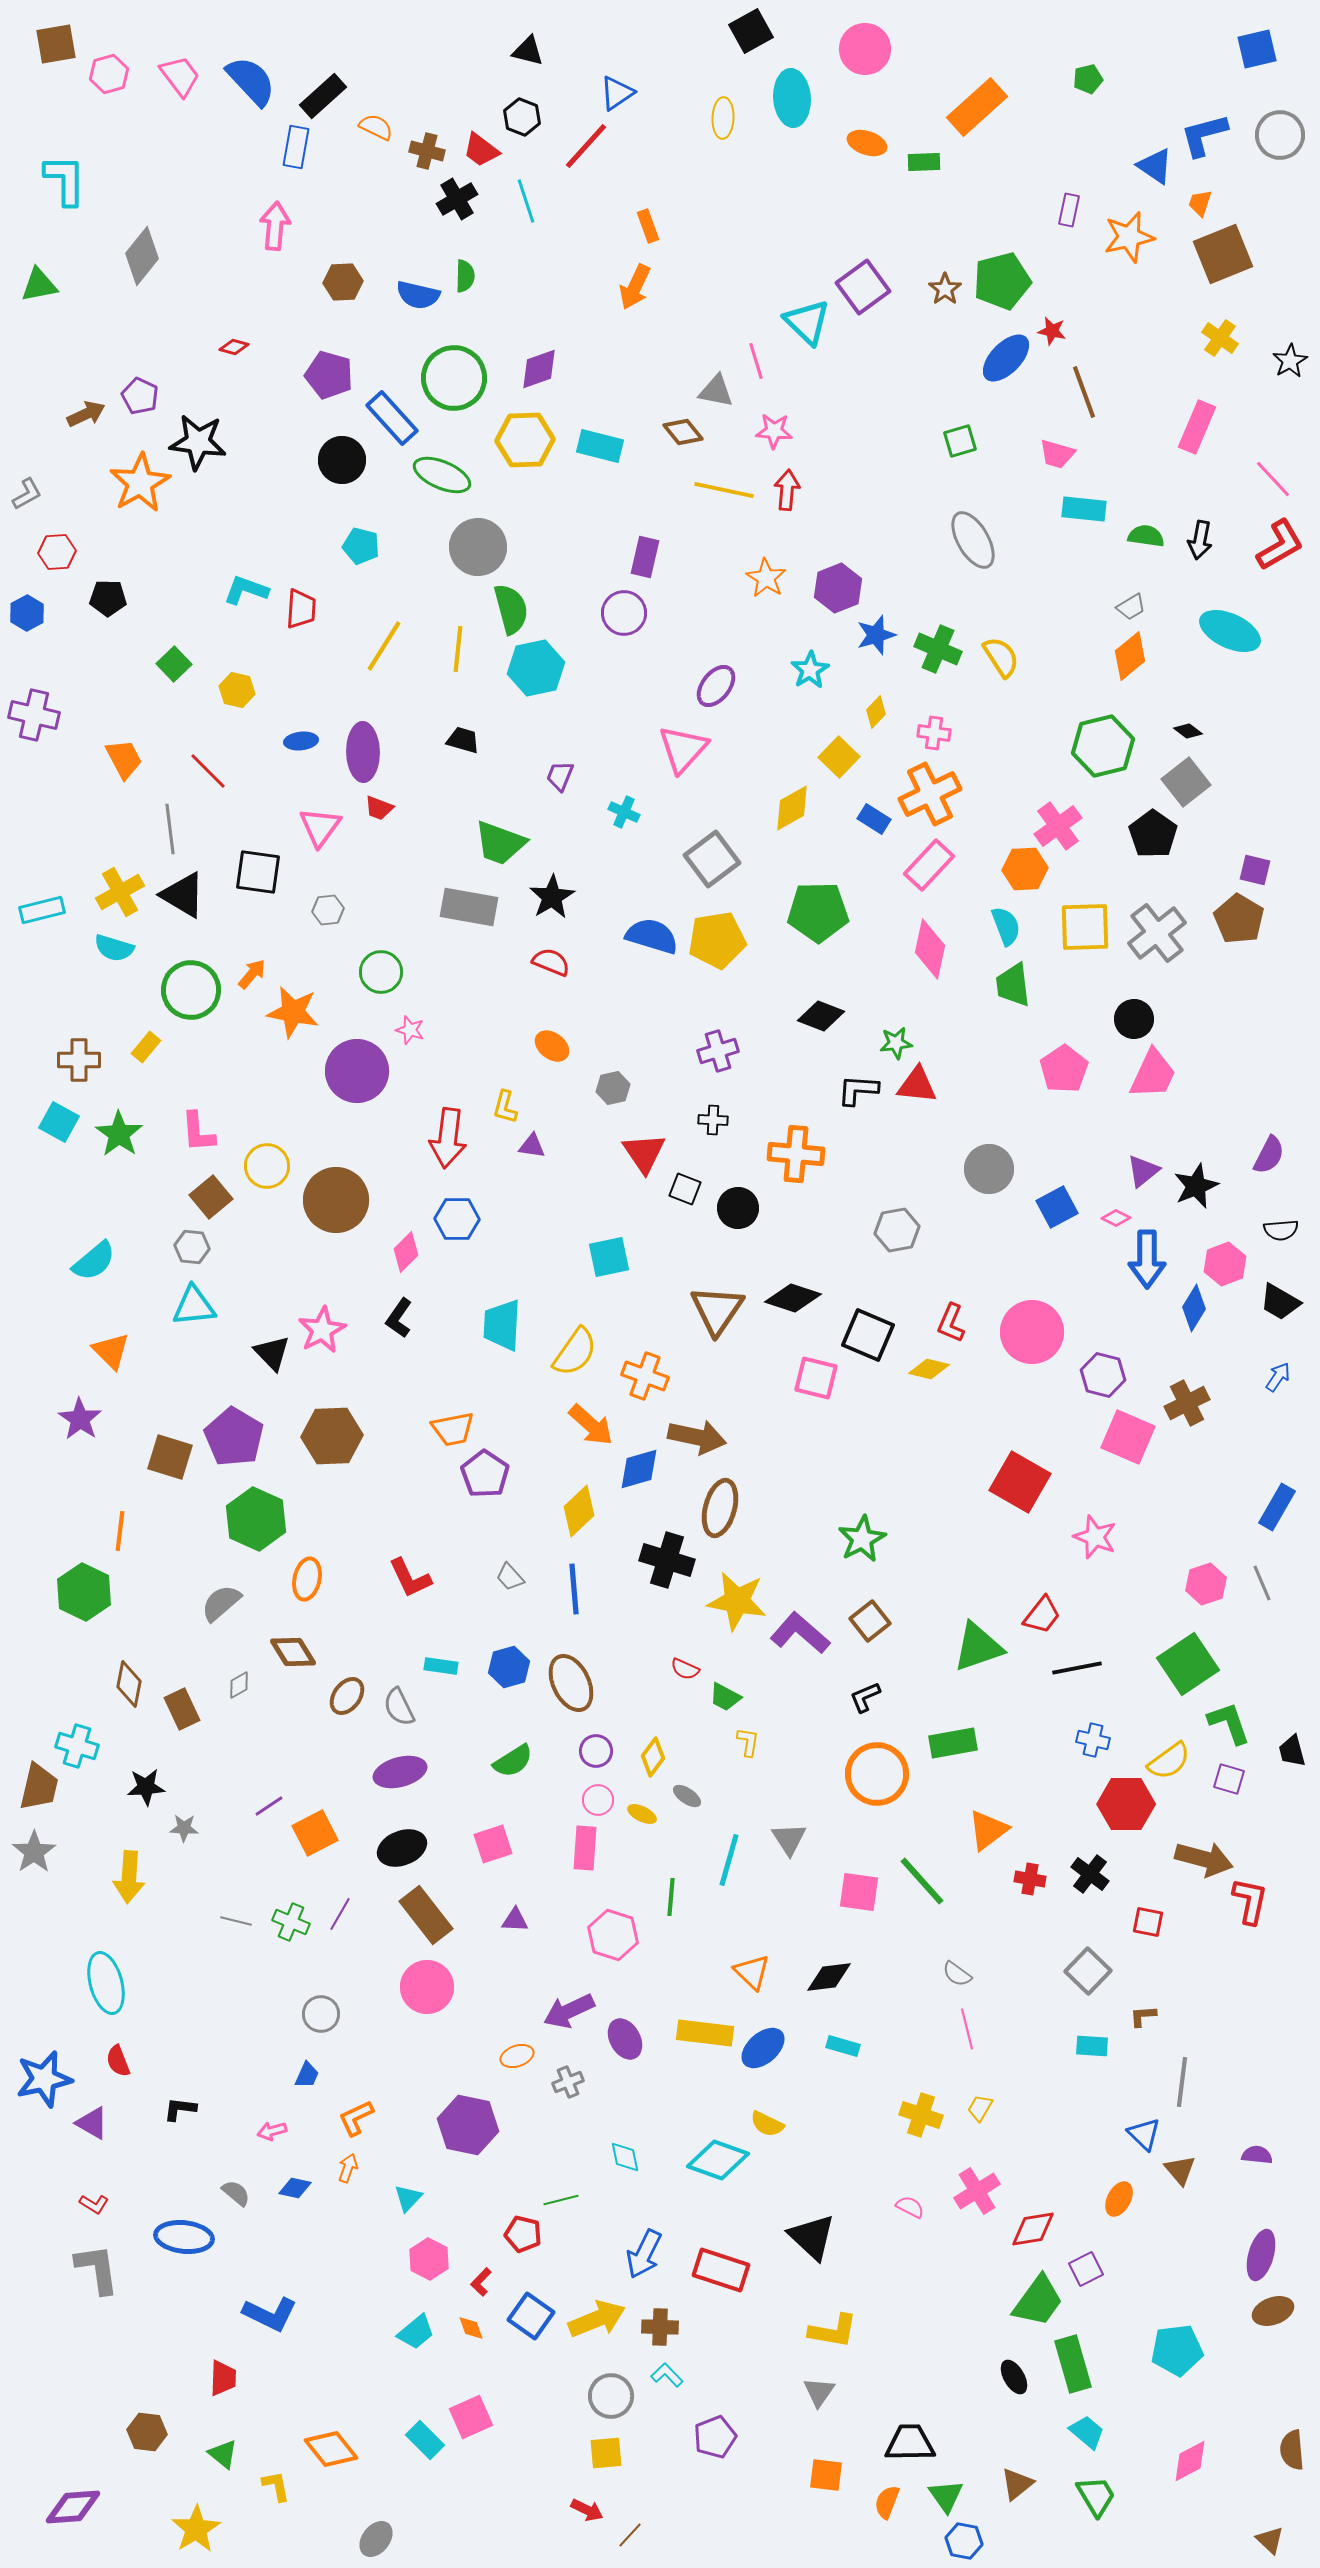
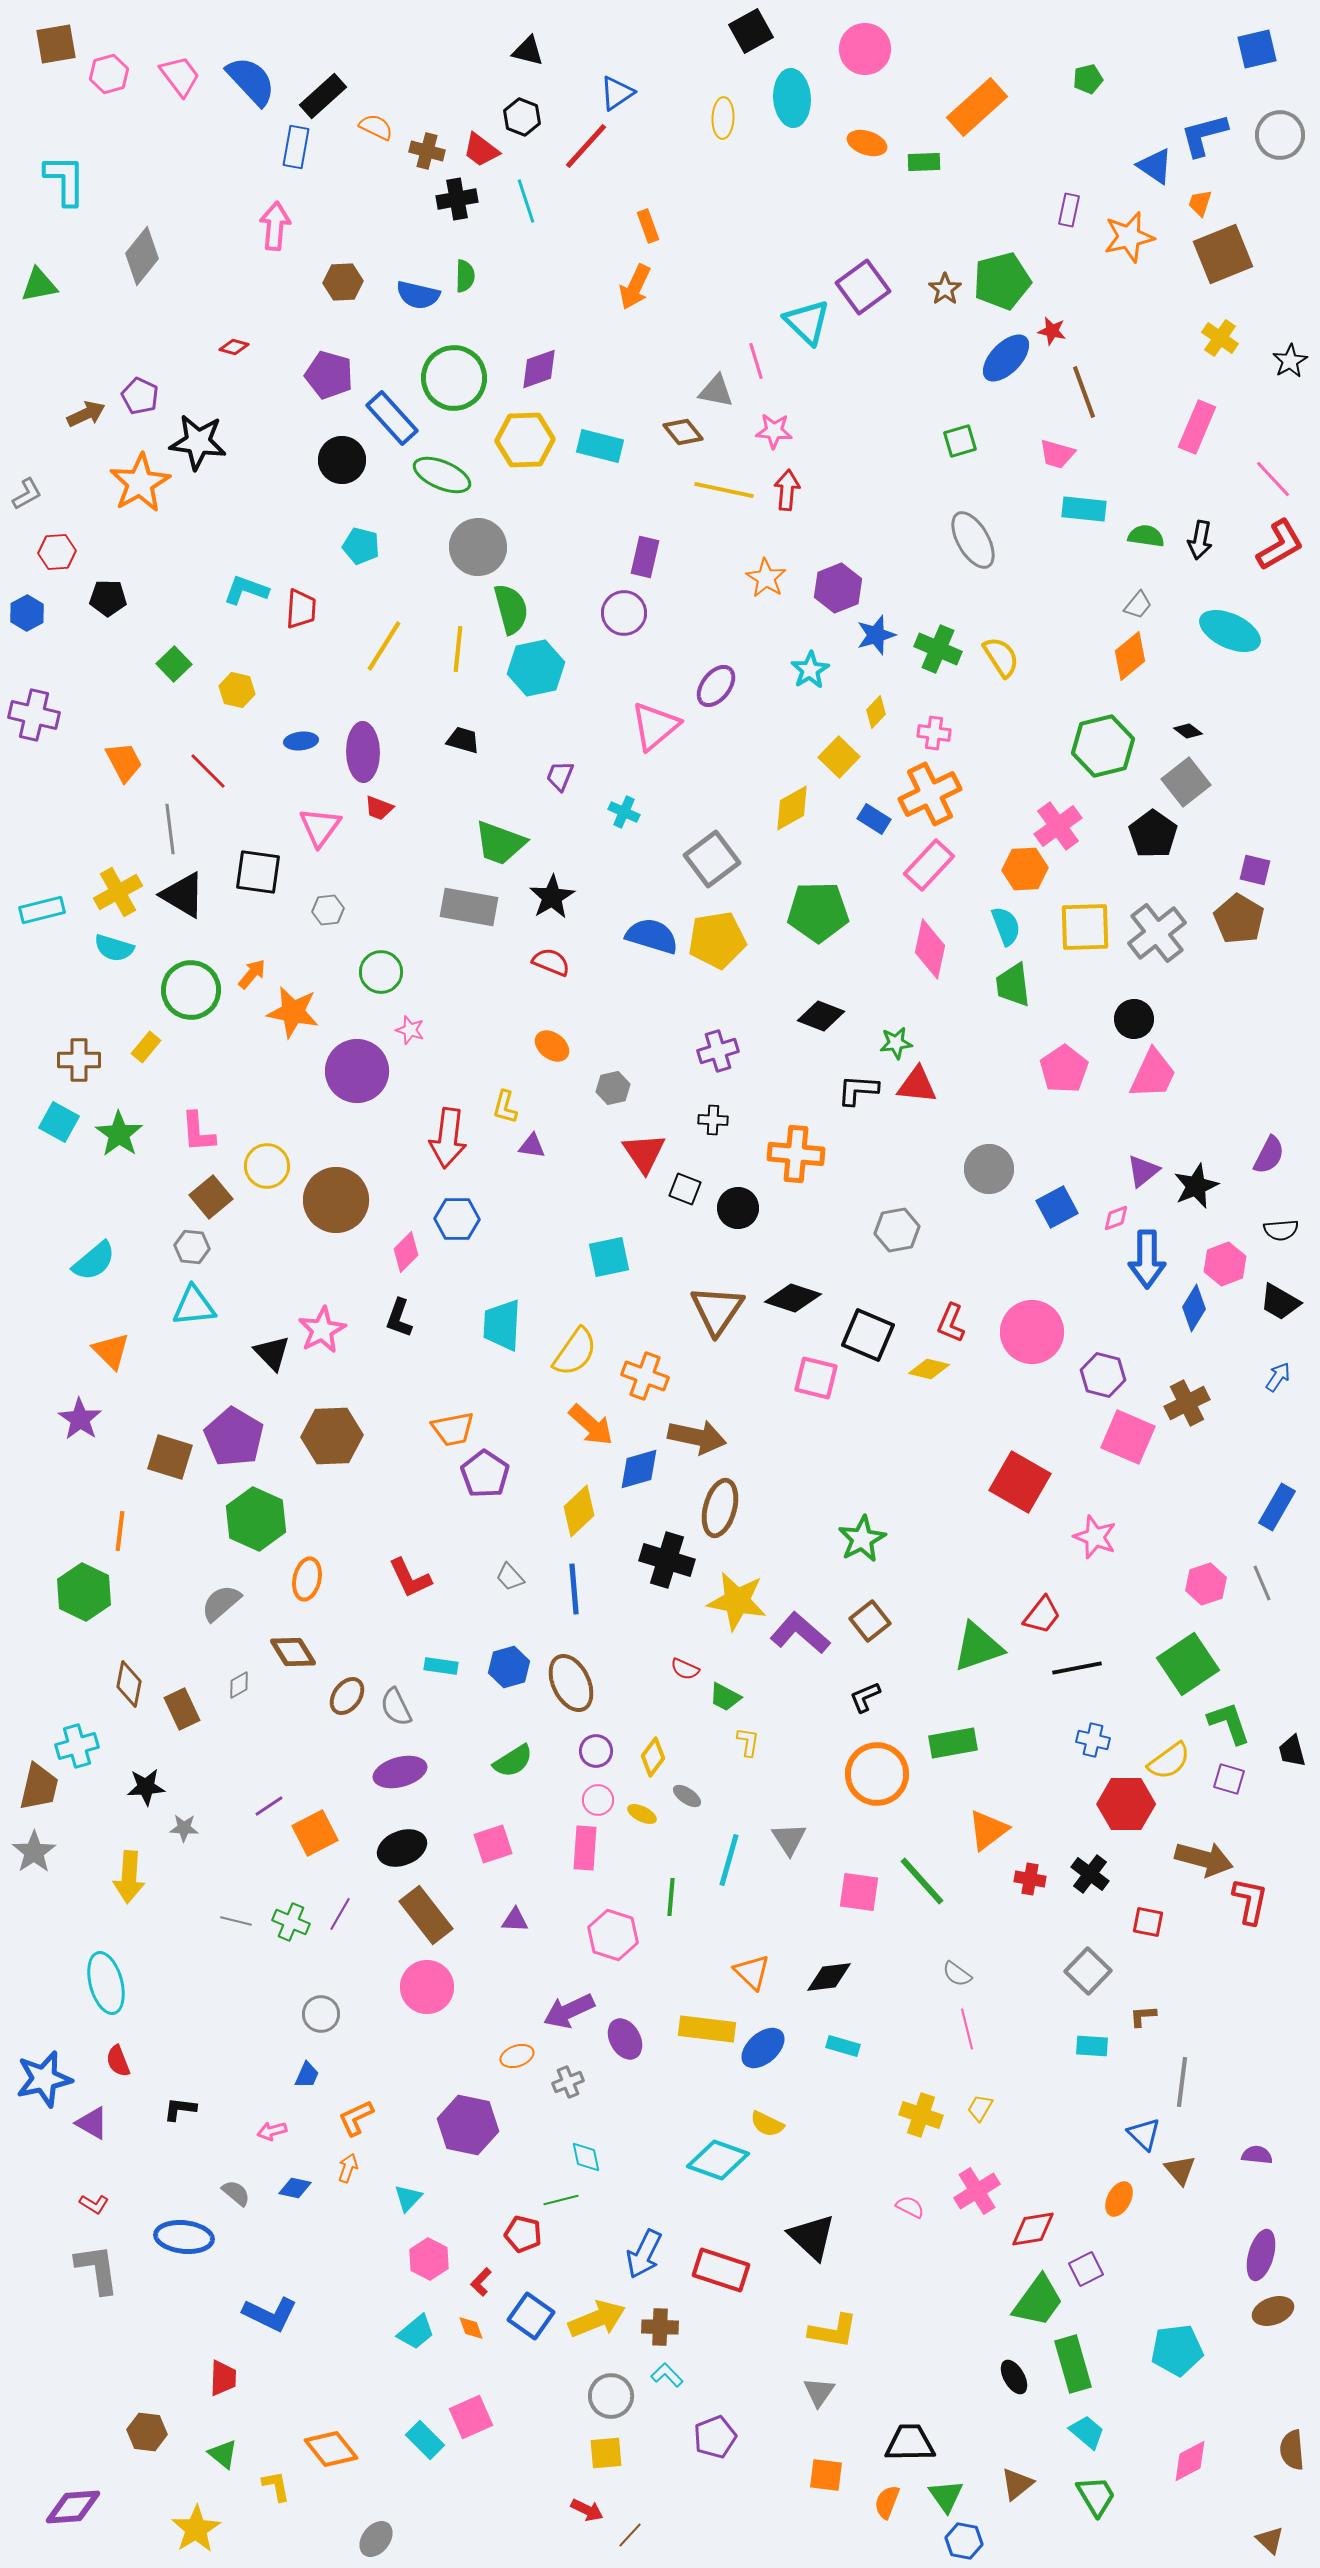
black cross at (457, 199): rotated 21 degrees clockwise
gray trapezoid at (1131, 607): moved 7 px right, 2 px up; rotated 20 degrees counterclockwise
pink triangle at (683, 749): moved 28 px left, 23 px up; rotated 8 degrees clockwise
orange trapezoid at (124, 759): moved 3 px down
yellow cross at (120, 892): moved 2 px left
pink diamond at (1116, 1218): rotated 48 degrees counterclockwise
black L-shape at (399, 1318): rotated 15 degrees counterclockwise
gray semicircle at (399, 1707): moved 3 px left
cyan cross at (77, 1746): rotated 33 degrees counterclockwise
yellow rectangle at (705, 2033): moved 2 px right, 4 px up
cyan diamond at (625, 2157): moved 39 px left
